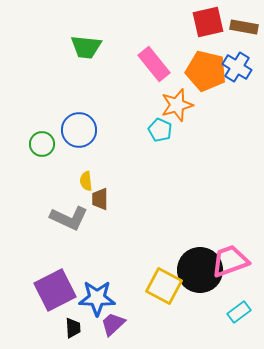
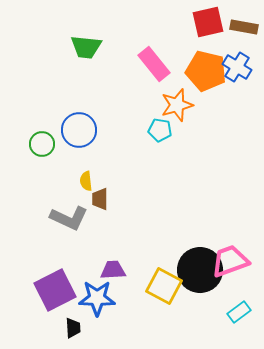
cyan pentagon: rotated 15 degrees counterclockwise
purple trapezoid: moved 54 px up; rotated 40 degrees clockwise
